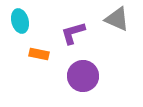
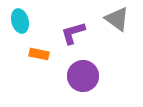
gray triangle: rotated 12 degrees clockwise
